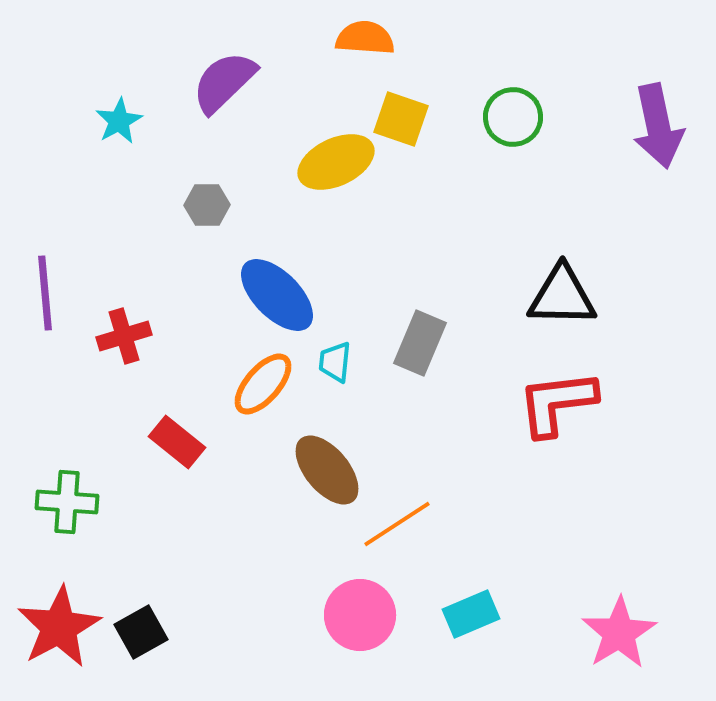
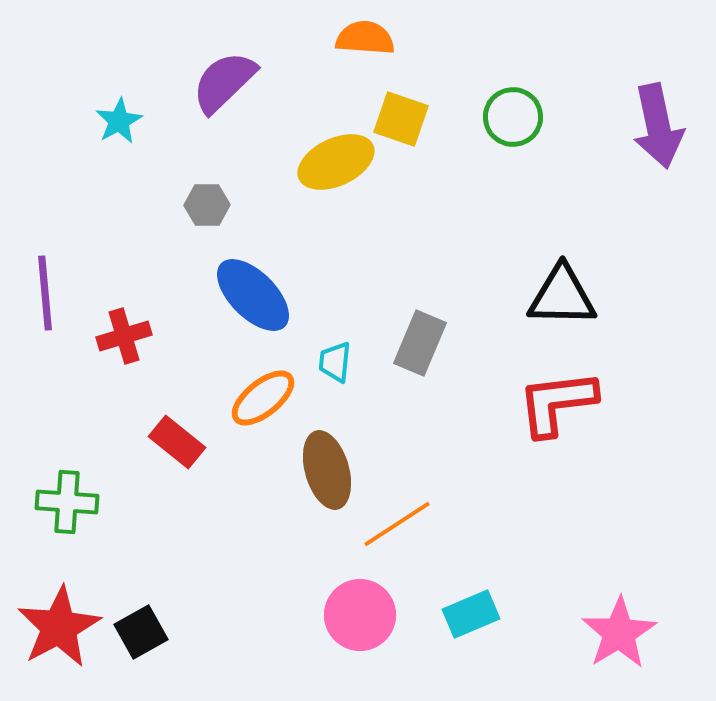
blue ellipse: moved 24 px left
orange ellipse: moved 14 px down; rotated 10 degrees clockwise
brown ellipse: rotated 24 degrees clockwise
